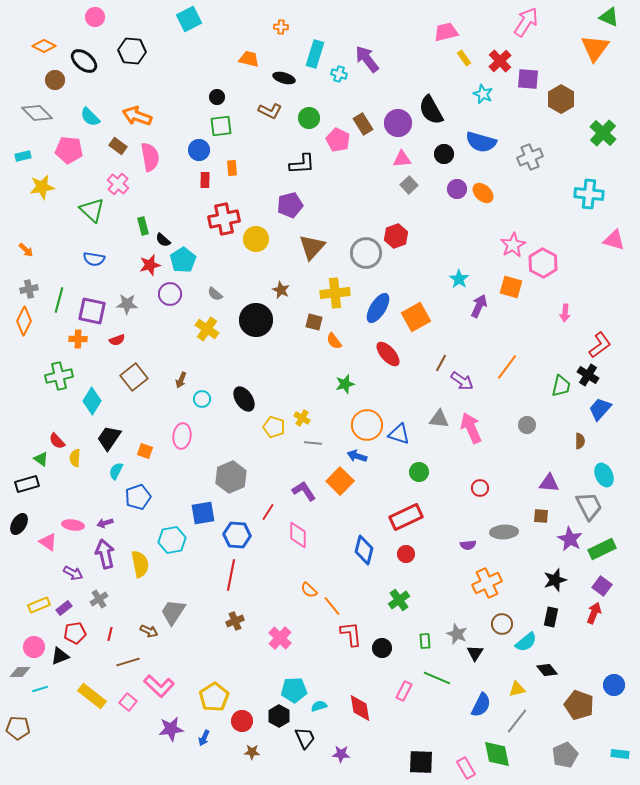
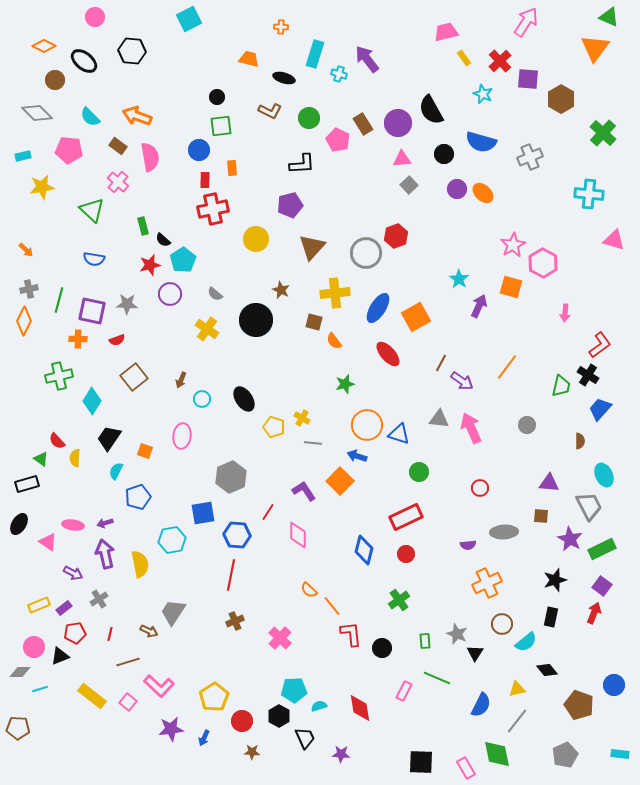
pink cross at (118, 184): moved 2 px up
red cross at (224, 219): moved 11 px left, 10 px up
